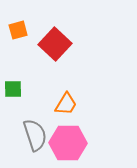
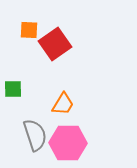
orange square: moved 11 px right; rotated 18 degrees clockwise
red square: rotated 12 degrees clockwise
orange trapezoid: moved 3 px left
